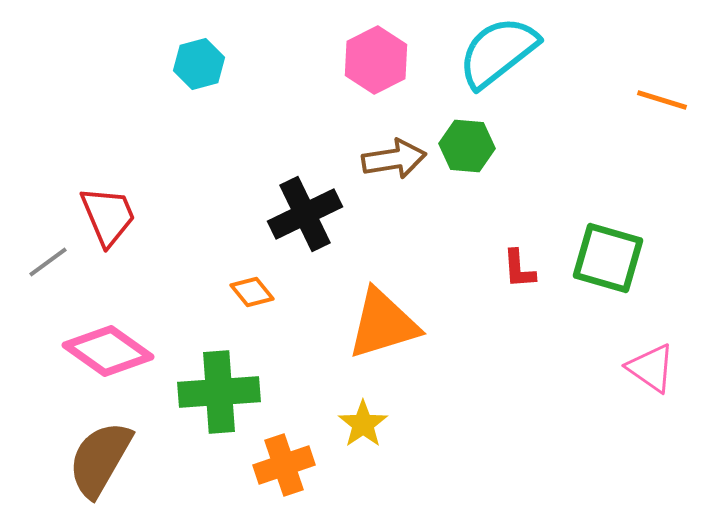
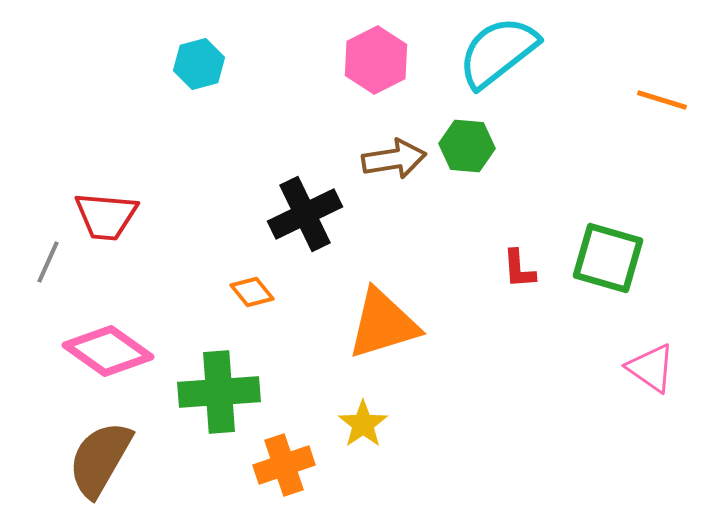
red trapezoid: moved 2 px left; rotated 118 degrees clockwise
gray line: rotated 30 degrees counterclockwise
